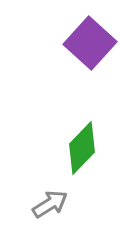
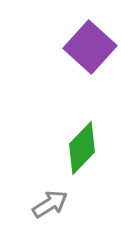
purple square: moved 4 px down
